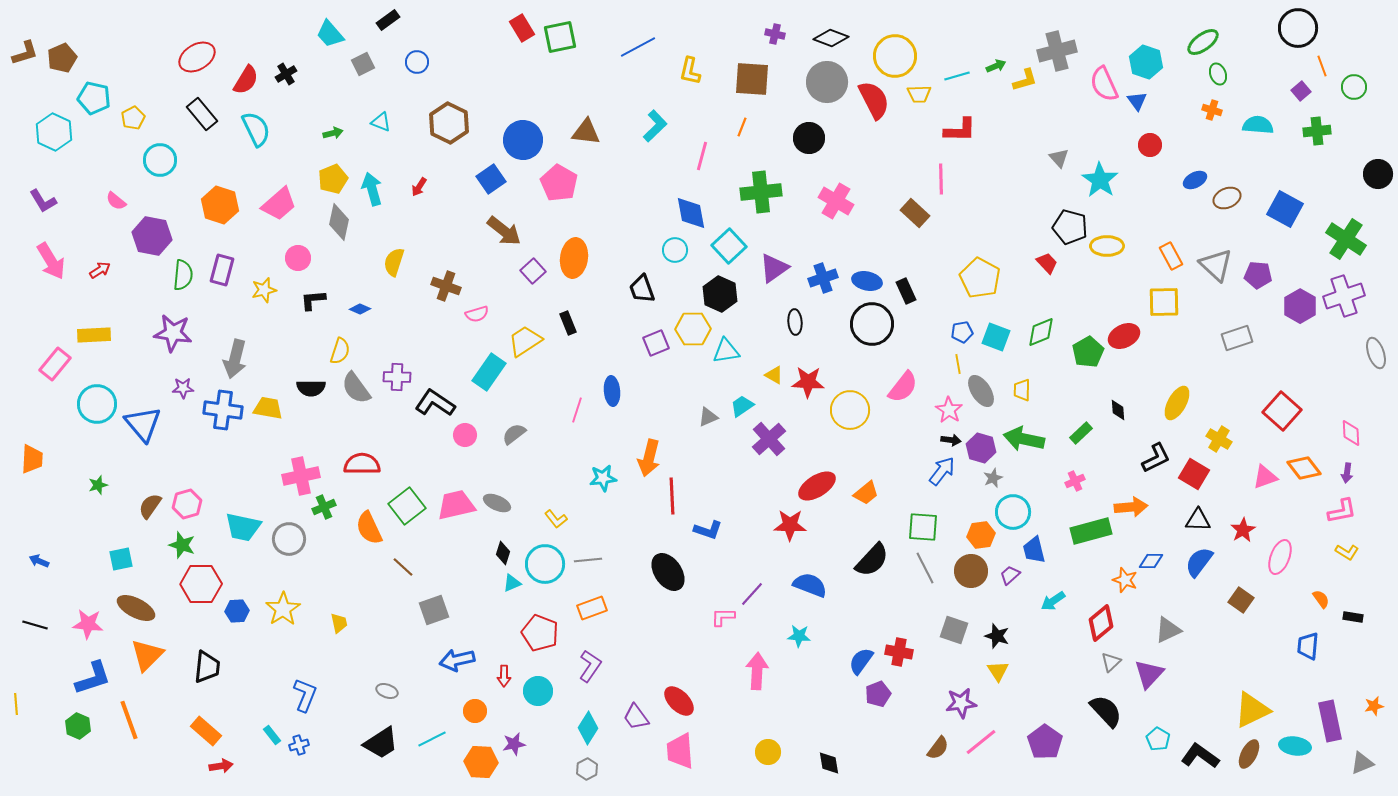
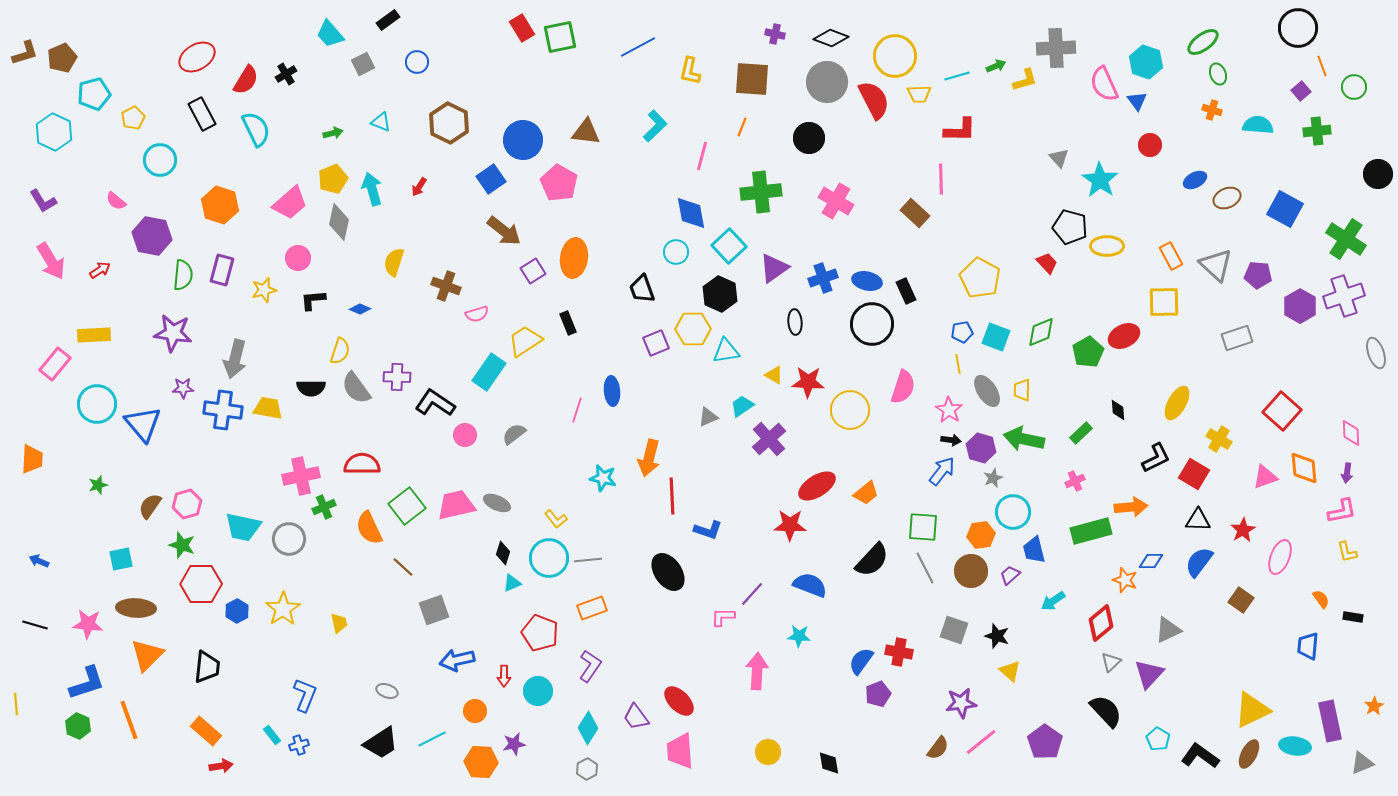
gray cross at (1057, 51): moved 1 px left, 3 px up; rotated 12 degrees clockwise
cyan pentagon at (94, 98): moved 4 px up; rotated 28 degrees counterclockwise
black rectangle at (202, 114): rotated 12 degrees clockwise
pink trapezoid at (279, 204): moved 11 px right, 1 px up
cyan circle at (675, 250): moved 1 px right, 2 px down
purple square at (533, 271): rotated 10 degrees clockwise
pink semicircle at (903, 387): rotated 20 degrees counterclockwise
gray ellipse at (981, 391): moved 6 px right
orange diamond at (1304, 468): rotated 32 degrees clockwise
cyan star at (603, 478): rotated 20 degrees clockwise
yellow L-shape at (1347, 552): rotated 45 degrees clockwise
cyan circle at (545, 564): moved 4 px right, 6 px up
brown ellipse at (136, 608): rotated 24 degrees counterclockwise
blue hexagon at (237, 611): rotated 25 degrees counterclockwise
yellow triangle at (998, 671): moved 12 px right; rotated 15 degrees counterclockwise
blue L-shape at (93, 678): moved 6 px left, 5 px down
orange star at (1374, 706): rotated 18 degrees counterclockwise
